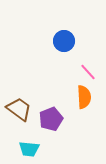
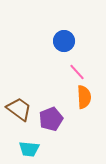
pink line: moved 11 px left
